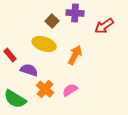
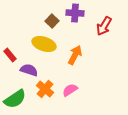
red arrow: rotated 24 degrees counterclockwise
green semicircle: rotated 65 degrees counterclockwise
